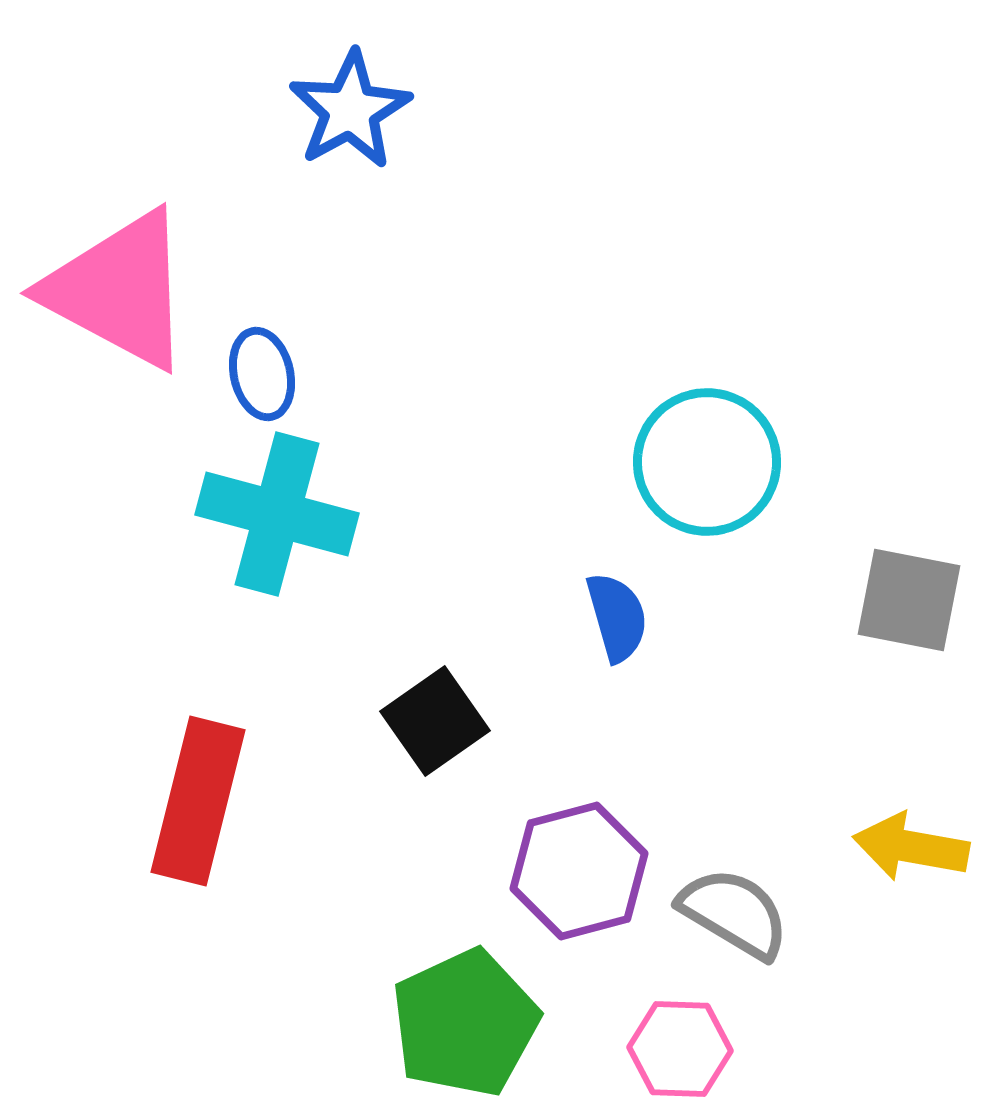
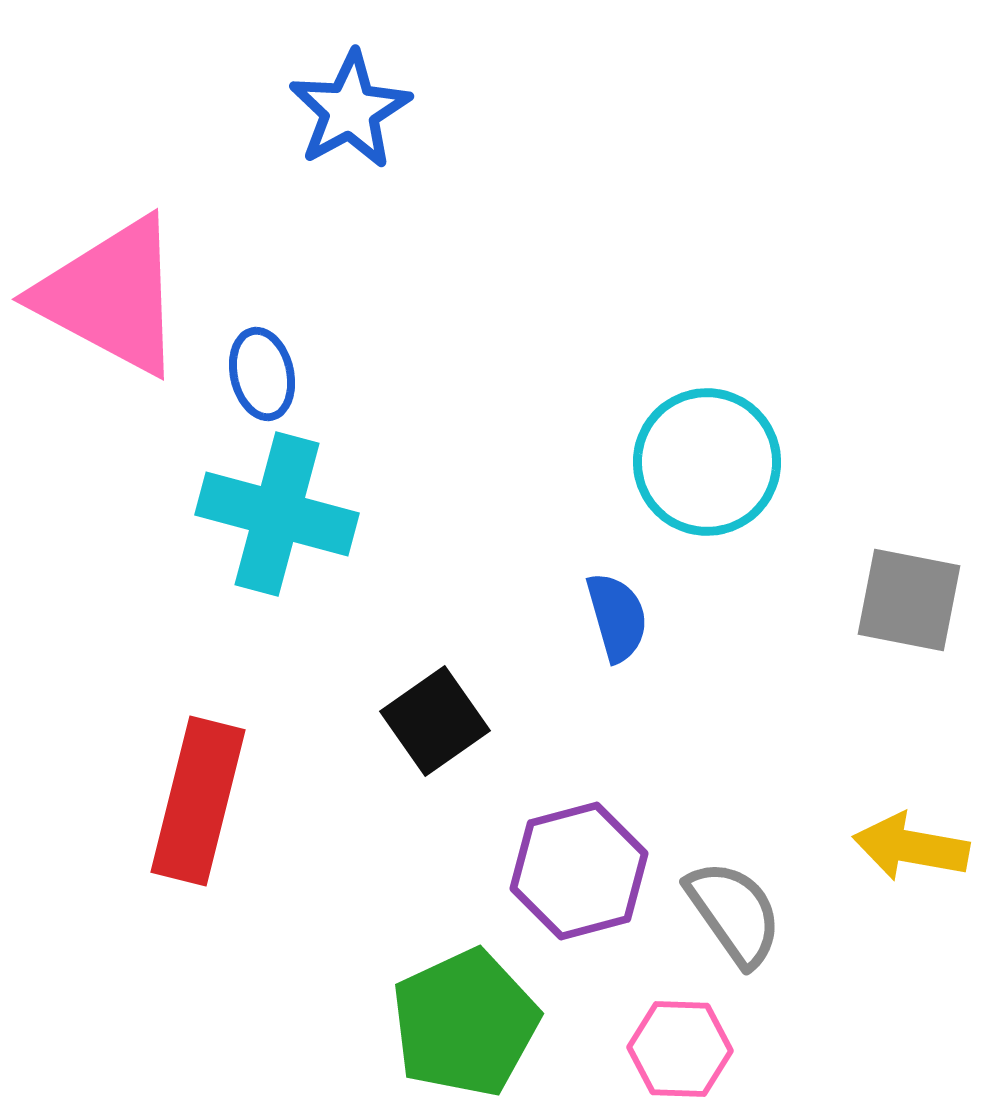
pink triangle: moved 8 px left, 6 px down
gray semicircle: rotated 24 degrees clockwise
